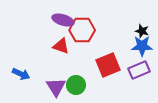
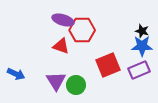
blue arrow: moved 5 px left
purple triangle: moved 6 px up
